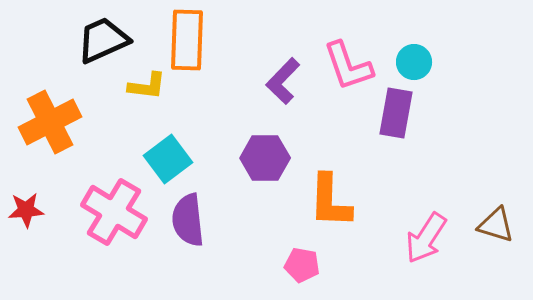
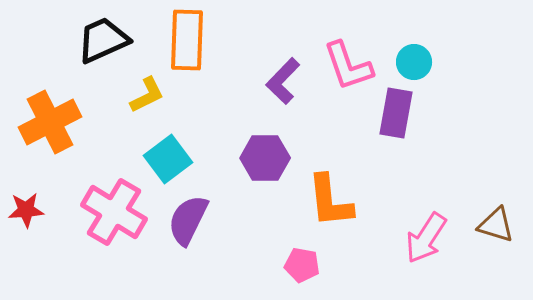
yellow L-shape: moved 9 px down; rotated 33 degrees counterclockwise
orange L-shape: rotated 8 degrees counterclockwise
purple semicircle: rotated 32 degrees clockwise
